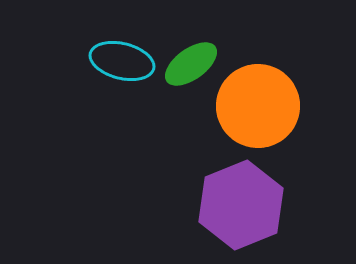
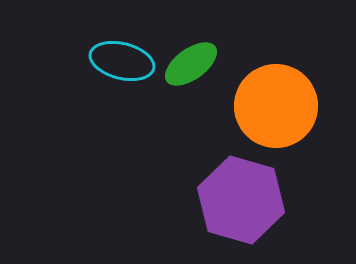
orange circle: moved 18 px right
purple hexagon: moved 5 px up; rotated 22 degrees counterclockwise
